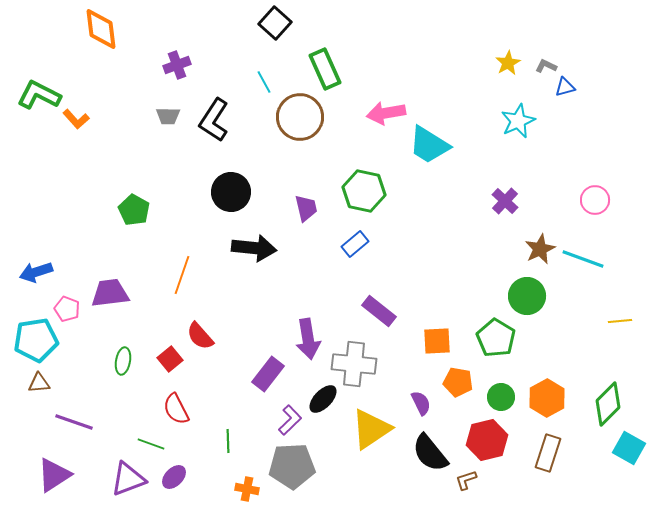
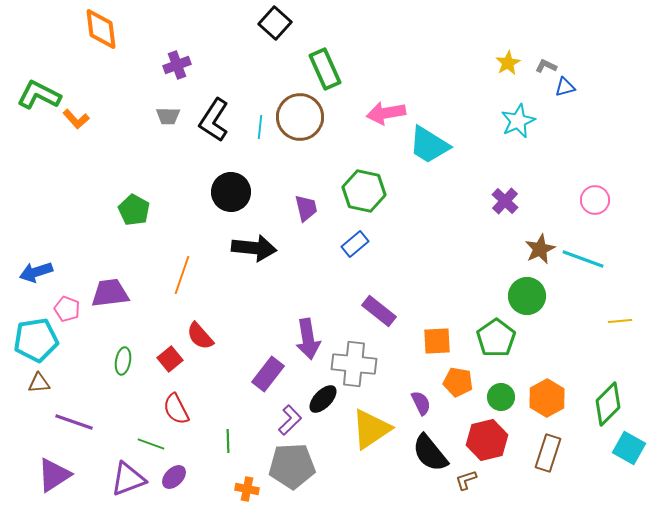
cyan line at (264, 82): moved 4 px left, 45 px down; rotated 35 degrees clockwise
green pentagon at (496, 338): rotated 6 degrees clockwise
